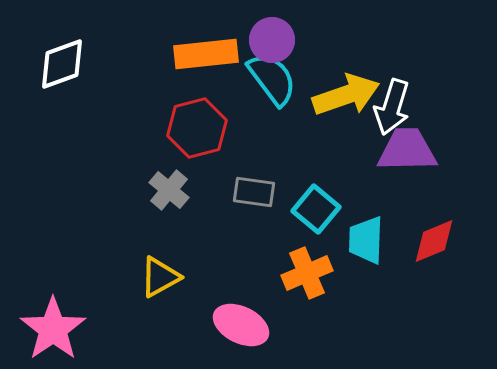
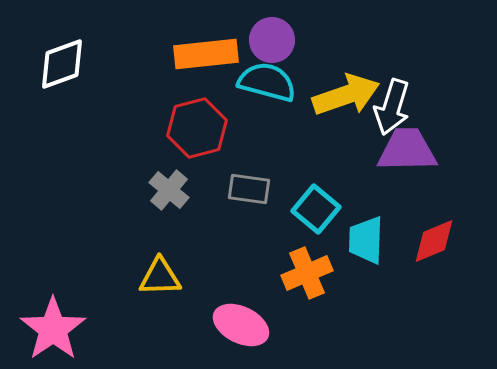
cyan semicircle: moved 5 px left, 3 px down; rotated 38 degrees counterclockwise
gray rectangle: moved 5 px left, 3 px up
yellow triangle: rotated 27 degrees clockwise
